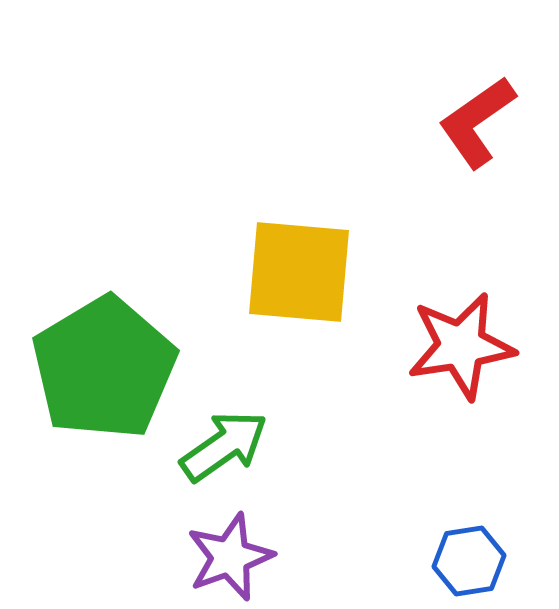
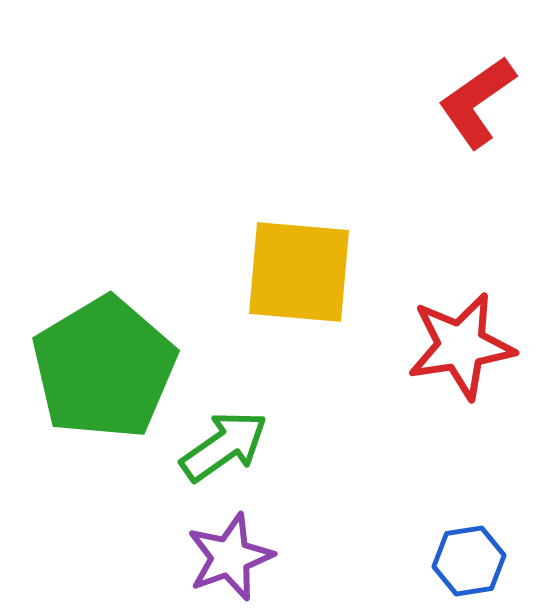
red L-shape: moved 20 px up
